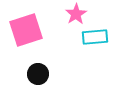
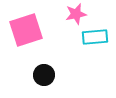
pink star: rotated 20 degrees clockwise
black circle: moved 6 px right, 1 px down
